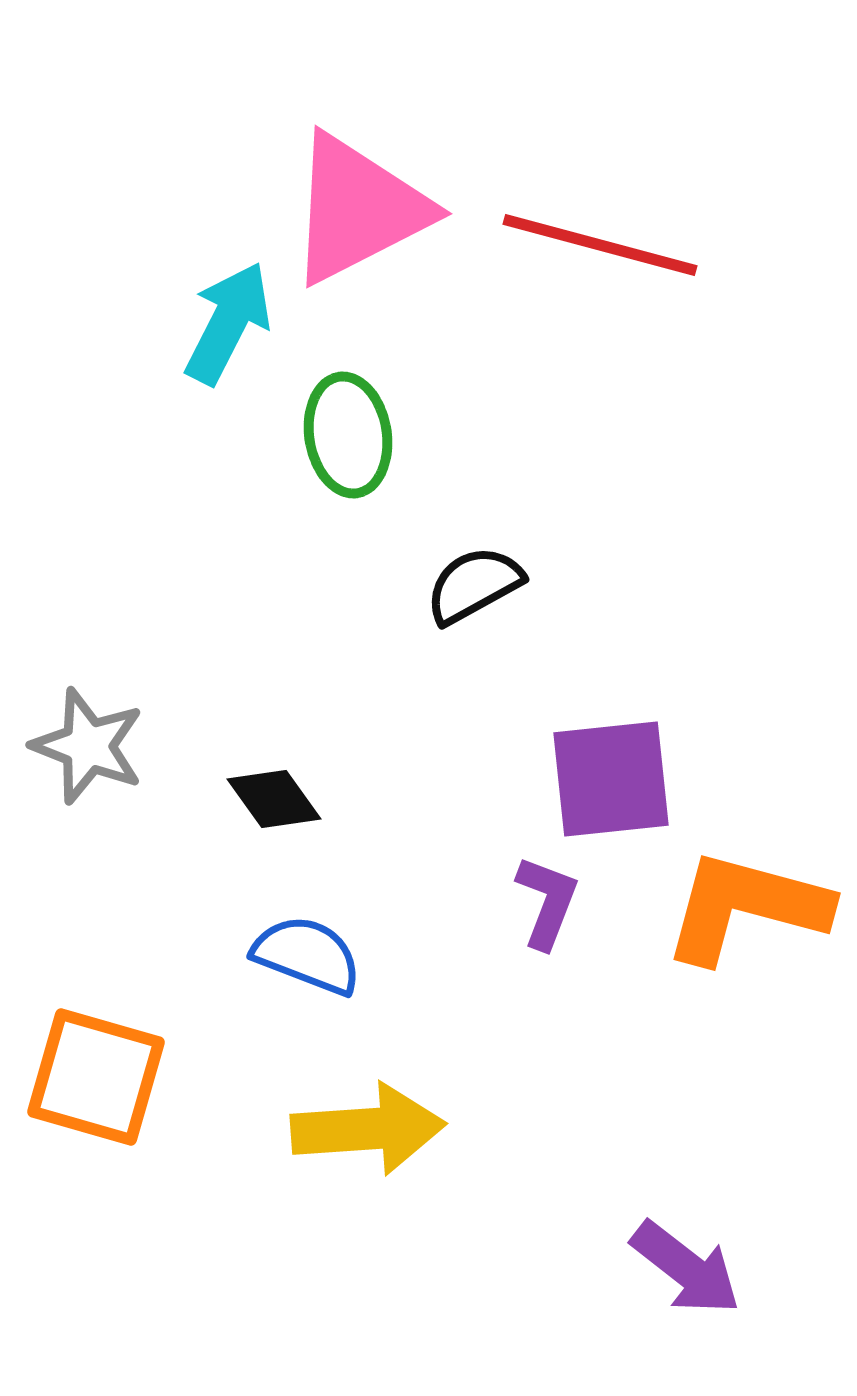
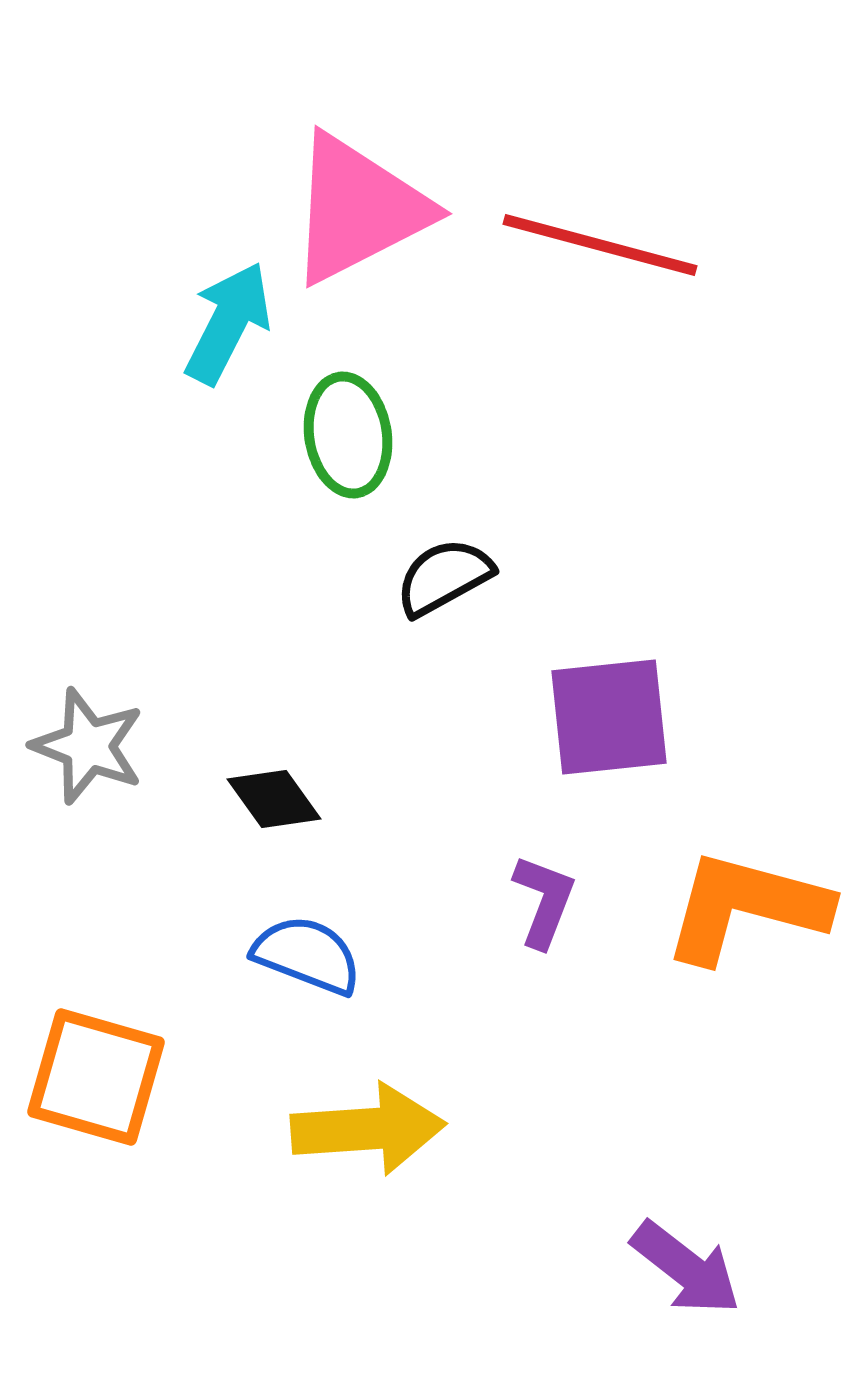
black semicircle: moved 30 px left, 8 px up
purple square: moved 2 px left, 62 px up
purple L-shape: moved 3 px left, 1 px up
